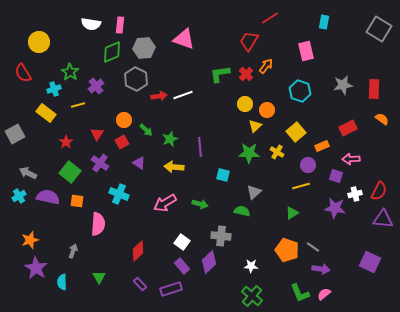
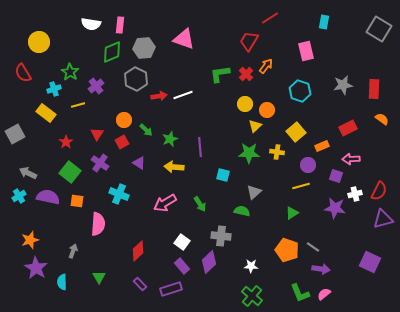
yellow cross at (277, 152): rotated 24 degrees counterclockwise
green arrow at (200, 204): rotated 42 degrees clockwise
purple triangle at (383, 219): rotated 20 degrees counterclockwise
